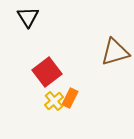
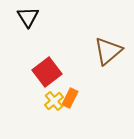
brown triangle: moved 7 px left, 1 px up; rotated 24 degrees counterclockwise
